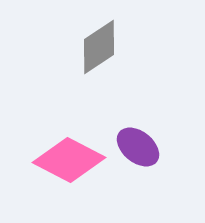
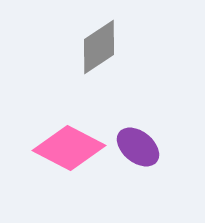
pink diamond: moved 12 px up
